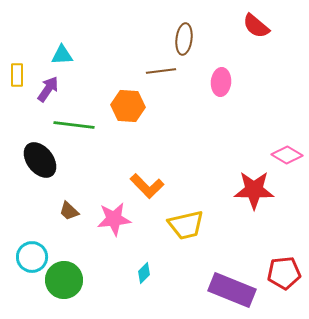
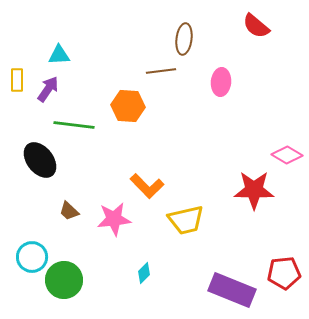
cyan triangle: moved 3 px left
yellow rectangle: moved 5 px down
yellow trapezoid: moved 5 px up
